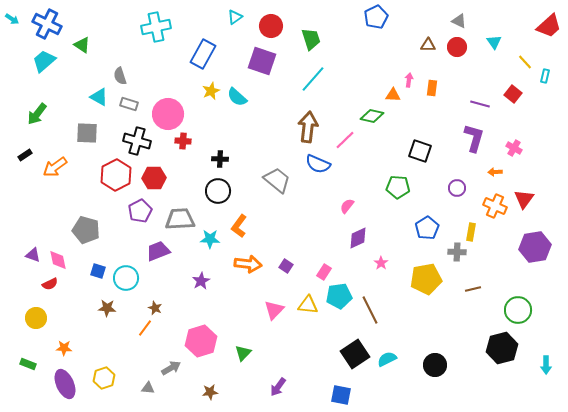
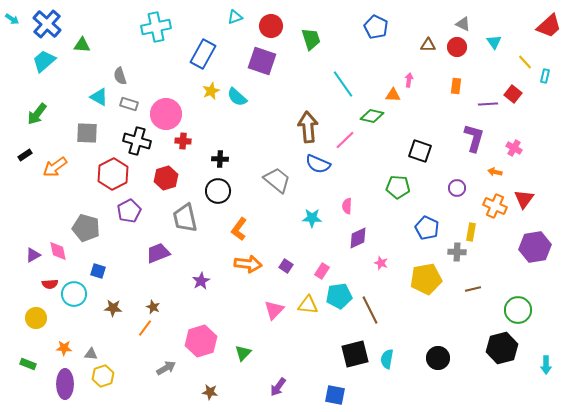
cyan triangle at (235, 17): rotated 14 degrees clockwise
blue pentagon at (376, 17): moved 10 px down; rotated 20 degrees counterclockwise
gray triangle at (459, 21): moved 4 px right, 3 px down
blue cross at (47, 24): rotated 16 degrees clockwise
green triangle at (82, 45): rotated 30 degrees counterclockwise
cyan line at (313, 79): moved 30 px right, 5 px down; rotated 76 degrees counterclockwise
orange rectangle at (432, 88): moved 24 px right, 2 px up
purple line at (480, 104): moved 8 px right; rotated 18 degrees counterclockwise
pink circle at (168, 114): moved 2 px left
brown arrow at (308, 127): rotated 12 degrees counterclockwise
orange arrow at (495, 172): rotated 16 degrees clockwise
red hexagon at (116, 175): moved 3 px left, 1 px up
red hexagon at (154, 178): moved 12 px right; rotated 15 degrees counterclockwise
pink semicircle at (347, 206): rotated 35 degrees counterclockwise
purple pentagon at (140, 211): moved 11 px left
gray trapezoid at (180, 219): moved 5 px right, 1 px up; rotated 100 degrees counterclockwise
orange L-shape at (239, 226): moved 3 px down
blue pentagon at (427, 228): rotated 15 degrees counterclockwise
gray pentagon at (86, 230): moved 2 px up
cyan star at (210, 239): moved 102 px right, 21 px up
purple trapezoid at (158, 251): moved 2 px down
purple triangle at (33, 255): rotated 49 degrees counterclockwise
pink diamond at (58, 260): moved 9 px up
pink star at (381, 263): rotated 16 degrees counterclockwise
pink rectangle at (324, 272): moved 2 px left, 1 px up
cyan circle at (126, 278): moved 52 px left, 16 px down
red semicircle at (50, 284): rotated 21 degrees clockwise
brown star at (107, 308): moved 6 px right
brown star at (155, 308): moved 2 px left, 1 px up
black square at (355, 354): rotated 20 degrees clockwise
cyan semicircle at (387, 359): rotated 54 degrees counterclockwise
black circle at (435, 365): moved 3 px right, 7 px up
gray arrow at (171, 368): moved 5 px left
yellow hexagon at (104, 378): moved 1 px left, 2 px up
purple ellipse at (65, 384): rotated 24 degrees clockwise
gray triangle at (148, 388): moved 57 px left, 34 px up
brown star at (210, 392): rotated 14 degrees clockwise
blue square at (341, 395): moved 6 px left
